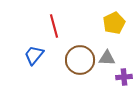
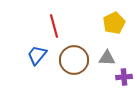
blue trapezoid: moved 3 px right
brown circle: moved 6 px left
